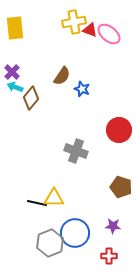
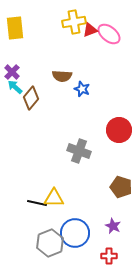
red triangle: rotated 42 degrees counterclockwise
brown semicircle: rotated 60 degrees clockwise
cyan arrow: rotated 21 degrees clockwise
gray cross: moved 3 px right
purple star: rotated 21 degrees clockwise
